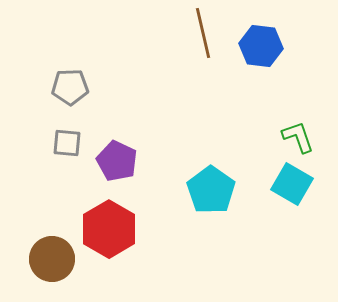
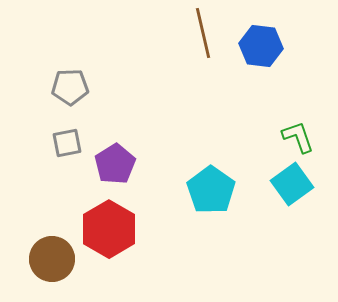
gray square: rotated 16 degrees counterclockwise
purple pentagon: moved 2 px left, 3 px down; rotated 15 degrees clockwise
cyan square: rotated 24 degrees clockwise
